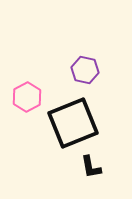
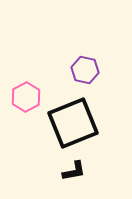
pink hexagon: moved 1 px left
black L-shape: moved 17 px left, 4 px down; rotated 90 degrees counterclockwise
